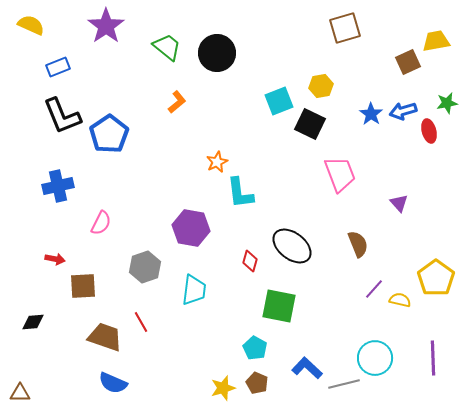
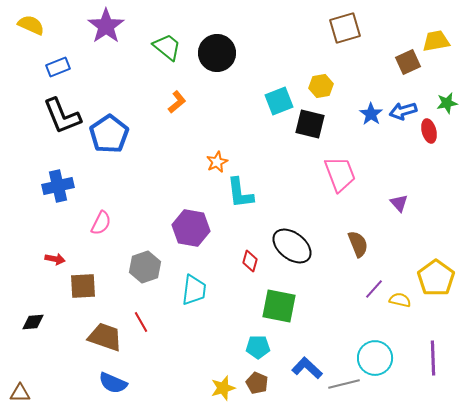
black square at (310, 124): rotated 12 degrees counterclockwise
cyan pentagon at (255, 348): moved 3 px right, 1 px up; rotated 30 degrees counterclockwise
